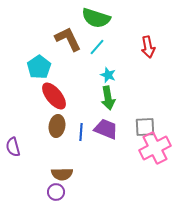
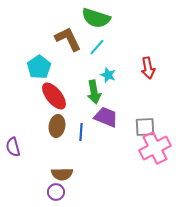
red arrow: moved 21 px down
green arrow: moved 14 px left, 6 px up
purple trapezoid: moved 12 px up
